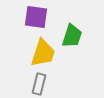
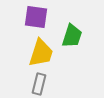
yellow trapezoid: moved 2 px left
